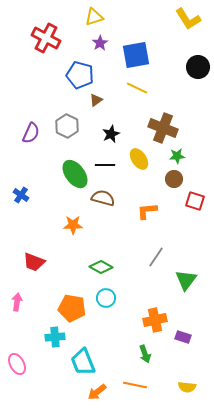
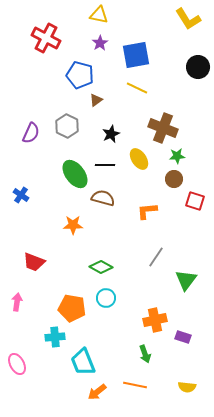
yellow triangle: moved 5 px right, 2 px up; rotated 30 degrees clockwise
